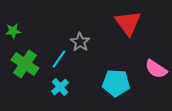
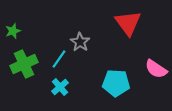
green star: rotated 14 degrees counterclockwise
green cross: moved 1 px left; rotated 32 degrees clockwise
